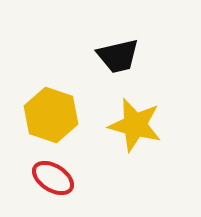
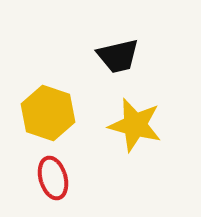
yellow hexagon: moved 3 px left, 2 px up
red ellipse: rotated 42 degrees clockwise
